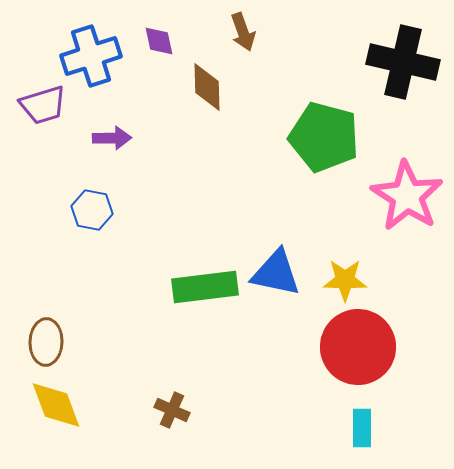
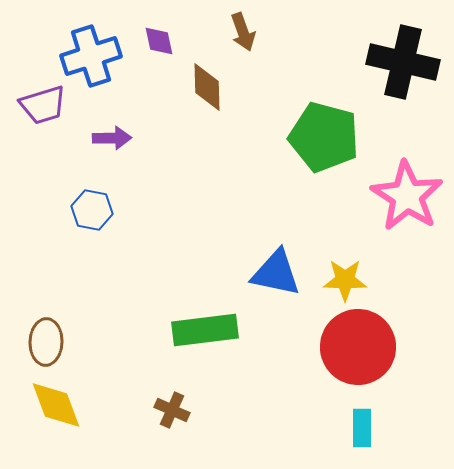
green rectangle: moved 43 px down
